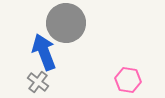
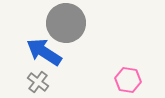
blue arrow: rotated 36 degrees counterclockwise
